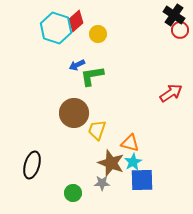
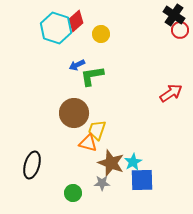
yellow circle: moved 3 px right
orange triangle: moved 42 px left
